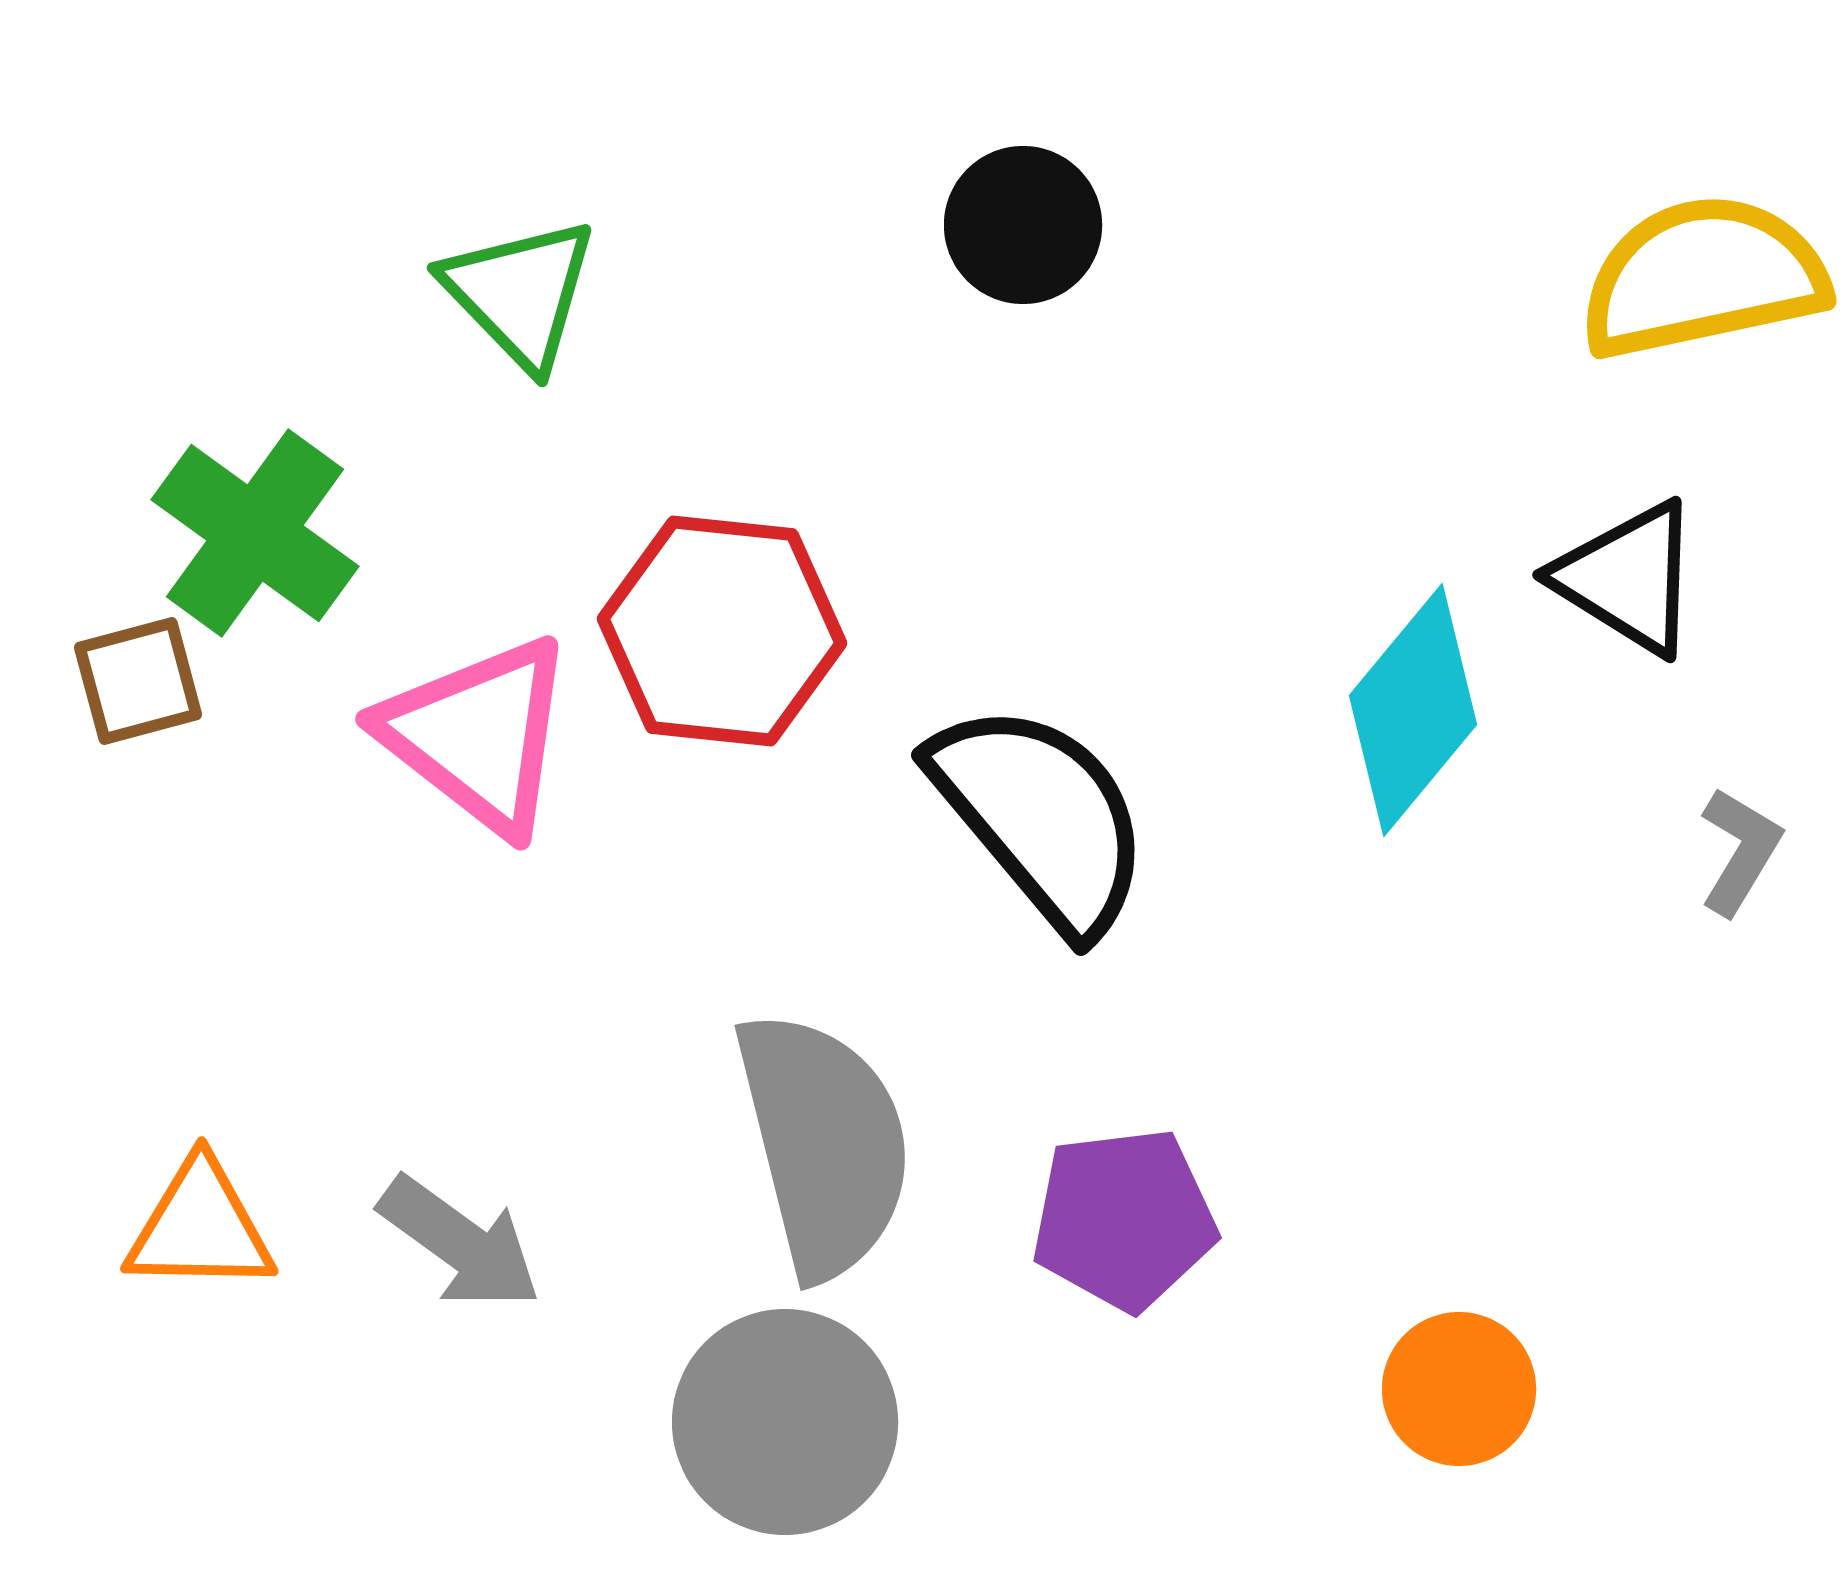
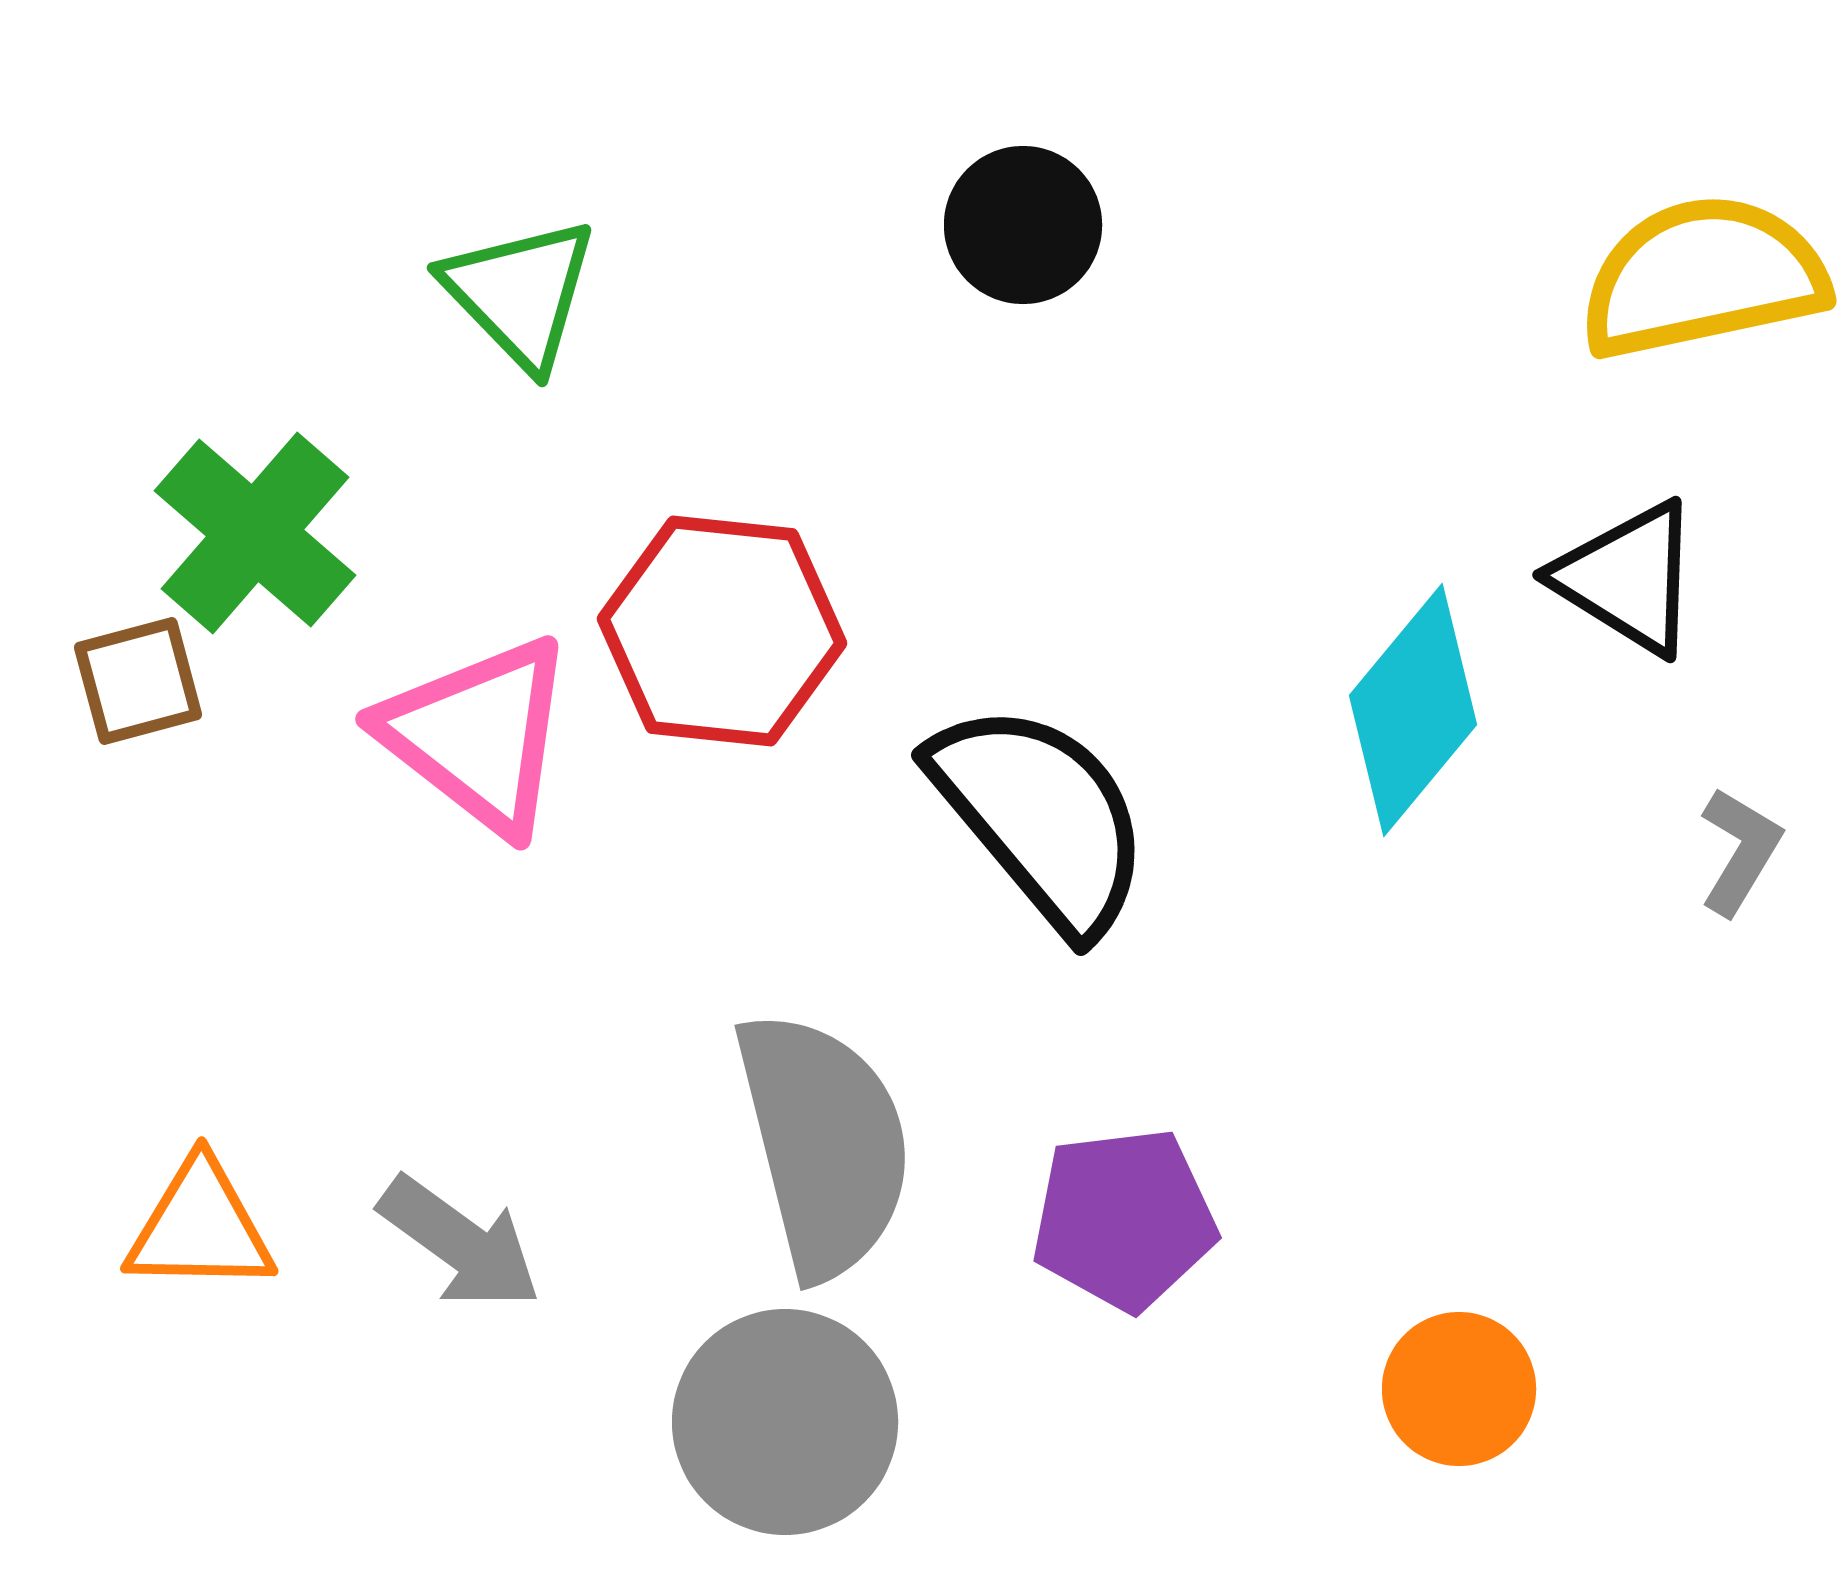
green cross: rotated 5 degrees clockwise
